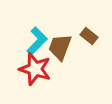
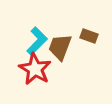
brown rectangle: rotated 18 degrees counterclockwise
red star: rotated 12 degrees clockwise
